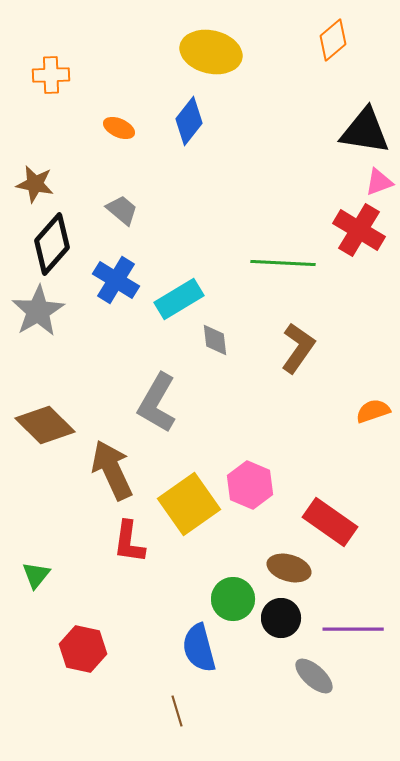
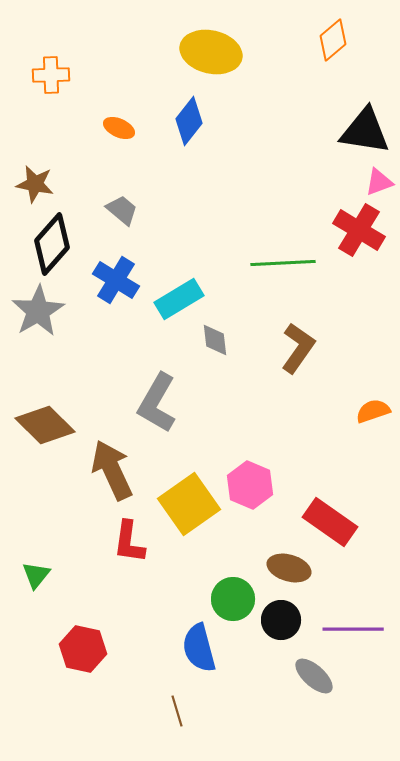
green line: rotated 6 degrees counterclockwise
black circle: moved 2 px down
